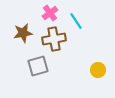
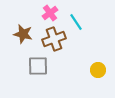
cyan line: moved 1 px down
brown star: moved 1 px down; rotated 24 degrees clockwise
brown cross: rotated 10 degrees counterclockwise
gray square: rotated 15 degrees clockwise
